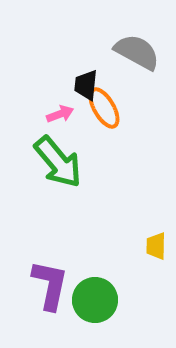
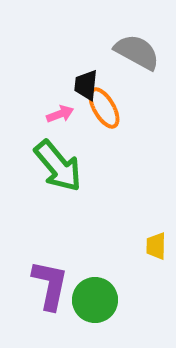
green arrow: moved 4 px down
